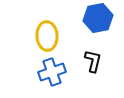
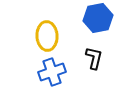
black L-shape: moved 1 px right, 3 px up
